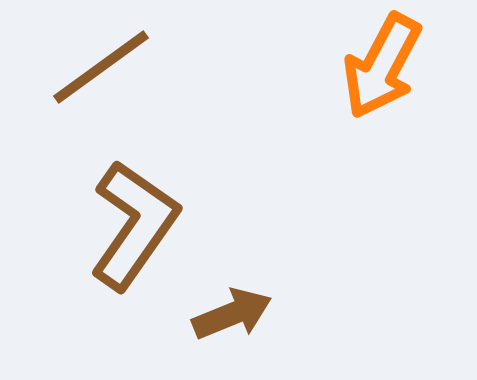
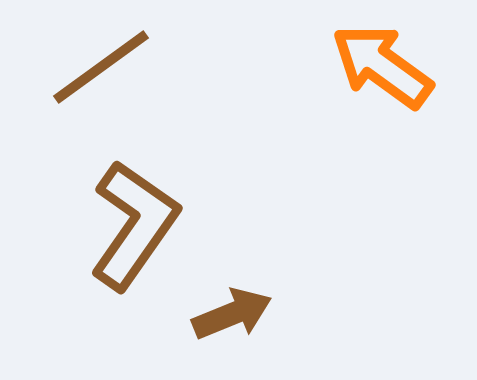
orange arrow: rotated 98 degrees clockwise
